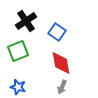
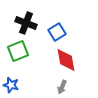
black cross: moved 2 px down; rotated 35 degrees counterclockwise
blue square: rotated 24 degrees clockwise
red diamond: moved 5 px right, 3 px up
blue star: moved 7 px left, 2 px up
